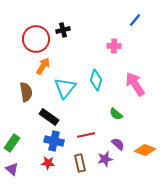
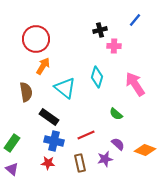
black cross: moved 37 px right
cyan diamond: moved 1 px right, 3 px up
cyan triangle: rotated 30 degrees counterclockwise
red line: rotated 12 degrees counterclockwise
